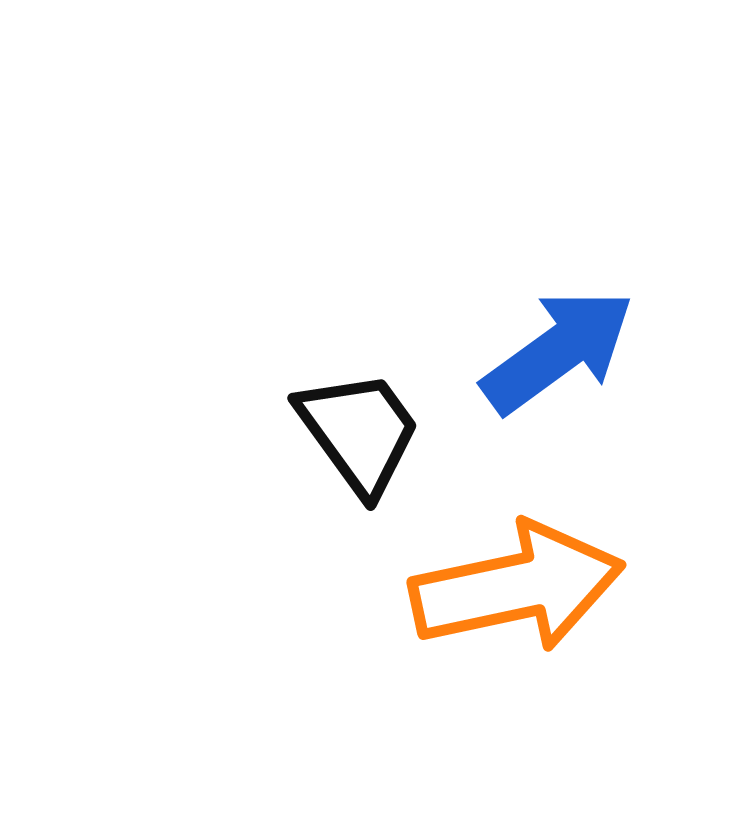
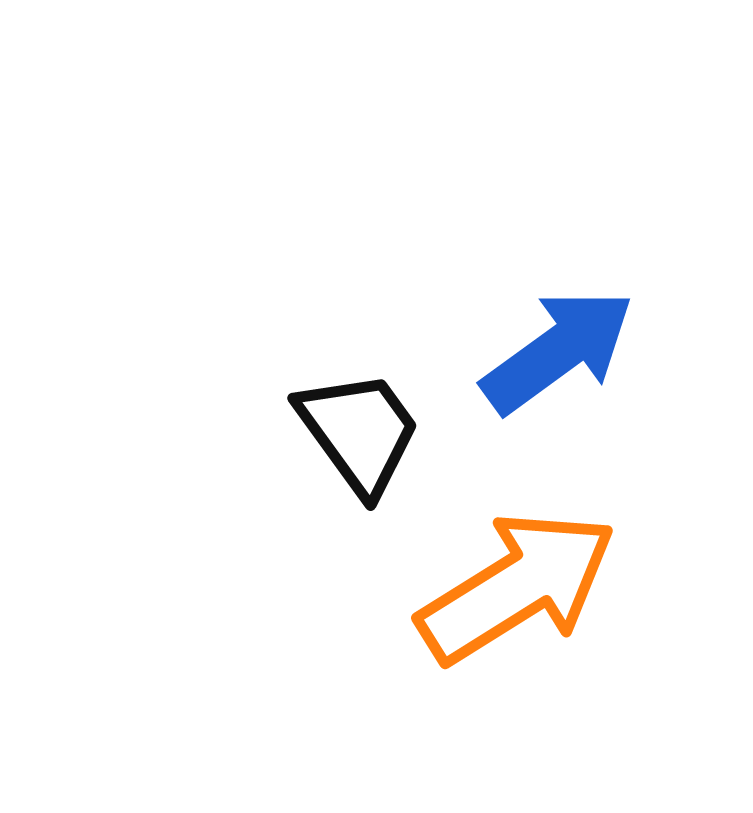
orange arrow: rotated 20 degrees counterclockwise
